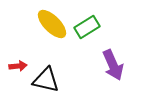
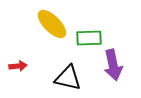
green rectangle: moved 2 px right, 11 px down; rotated 30 degrees clockwise
purple arrow: rotated 12 degrees clockwise
black triangle: moved 22 px right, 2 px up
